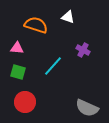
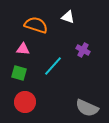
pink triangle: moved 6 px right, 1 px down
green square: moved 1 px right, 1 px down
